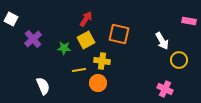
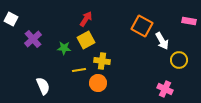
orange square: moved 23 px right, 8 px up; rotated 15 degrees clockwise
